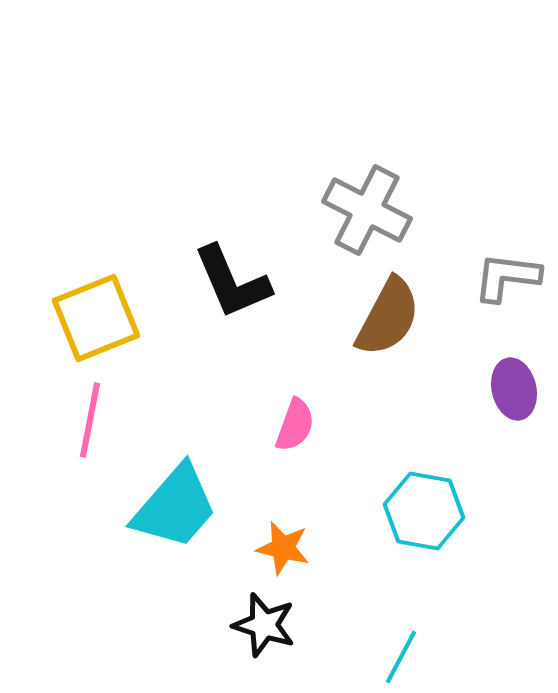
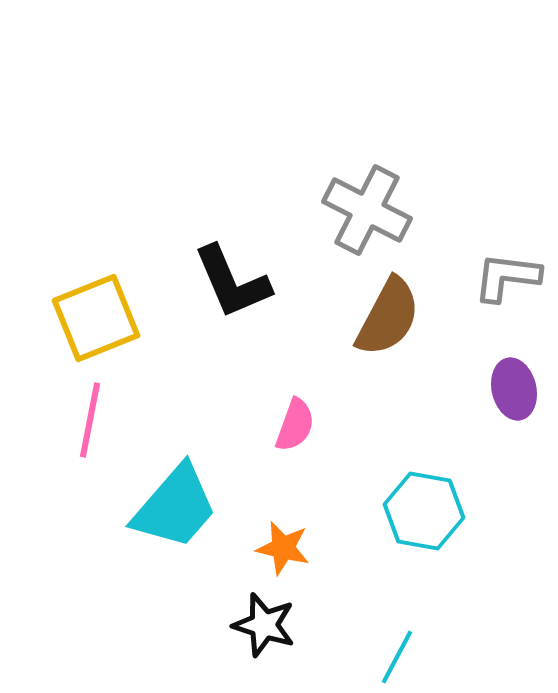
cyan line: moved 4 px left
